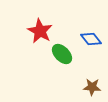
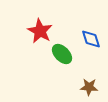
blue diamond: rotated 20 degrees clockwise
brown star: moved 3 px left
